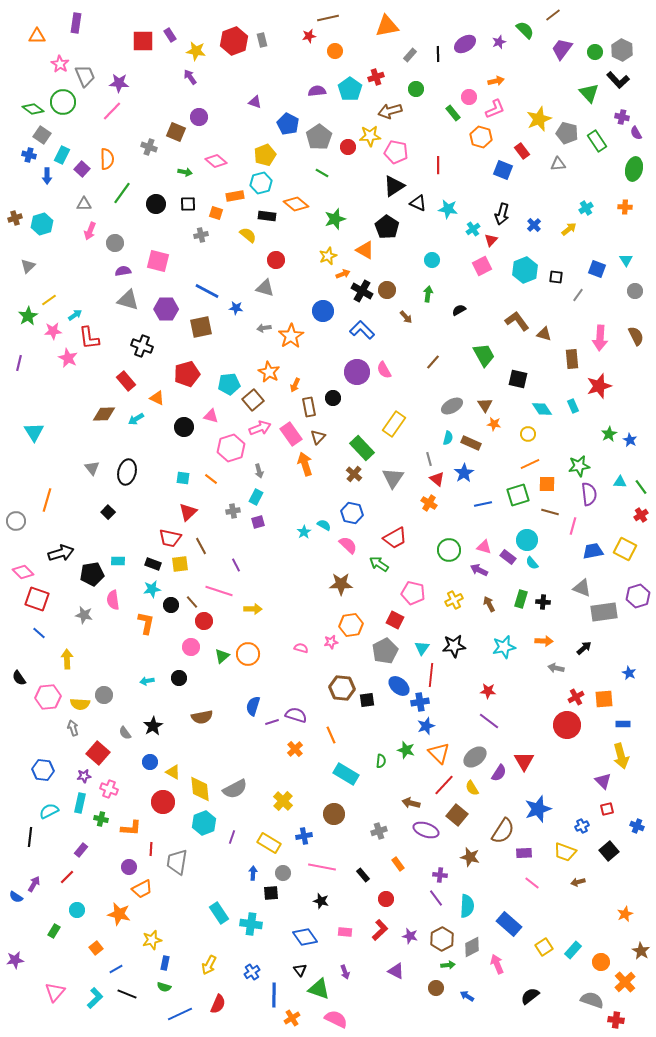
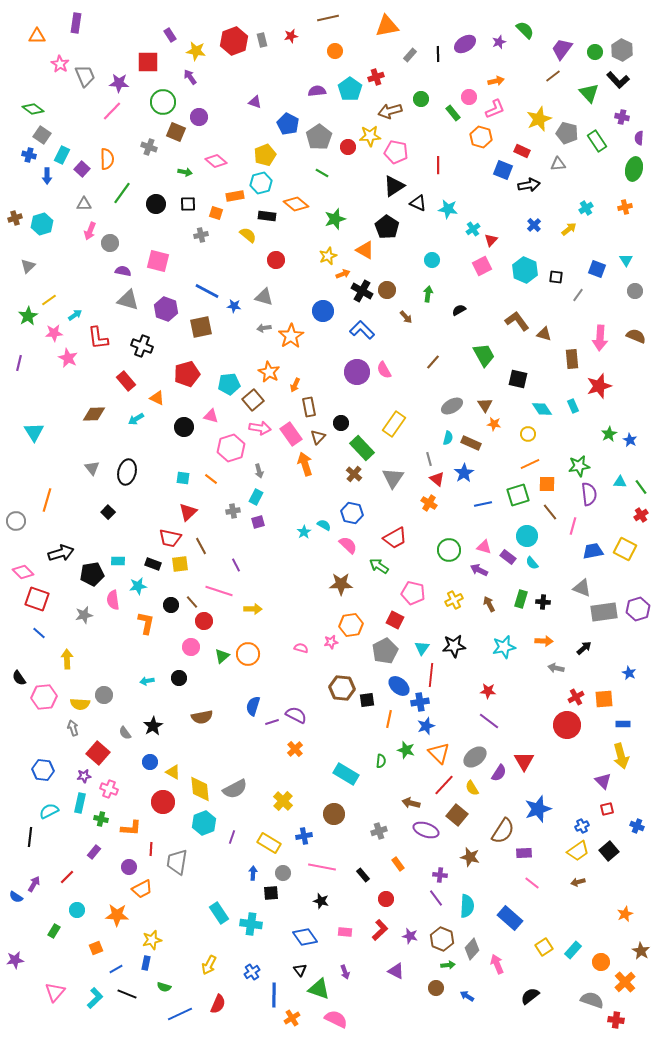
brown line at (553, 15): moved 61 px down
red star at (309, 36): moved 18 px left
red square at (143, 41): moved 5 px right, 21 px down
green circle at (416, 89): moved 5 px right, 10 px down
green circle at (63, 102): moved 100 px right
purple semicircle at (636, 133): moved 3 px right, 5 px down; rotated 32 degrees clockwise
red rectangle at (522, 151): rotated 28 degrees counterclockwise
orange cross at (625, 207): rotated 16 degrees counterclockwise
black arrow at (502, 214): moved 27 px right, 29 px up; rotated 115 degrees counterclockwise
gray circle at (115, 243): moved 5 px left
cyan hexagon at (525, 270): rotated 15 degrees counterclockwise
purple semicircle at (123, 271): rotated 21 degrees clockwise
gray triangle at (265, 288): moved 1 px left, 9 px down
blue star at (236, 308): moved 2 px left, 2 px up
purple hexagon at (166, 309): rotated 20 degrees clockwise
pink star at (53, 331): moved 1 px right, 2 px down
brown semicircle at (636, 336): rotated 42 degrees counterclockwise
red L-shape at (89, 338): moved 9 px right
black circle at (333, 398): moved 8 px right, 25 px down
brown diamond at (104, 414): moved 10 px left
pink arrow at (260, 428): rotated 30 degrees clockwise
brown line at (550, 512): rotated 36 degrees clockwise
cyan circle at (527, 540): moved 4 px up
green arrow at (379, 564): moved 2 px down
cyan star at (152, 589): moved 14 px left, 3 px up
purple hexagon at (638, 596): moved 13 px down
gray star at (84, 615): rotated 24 degrees counterclockwise
pink hexagon at (48, 697): moved 4 px left
purple semicircle at (296, 715): rotated 10 degrees clockwise
orange line at (331, 735): moved 58 px right, 16 px up; rotated 36 degrees clockwise
purple rectangle at (81, 850): moved 13 px right, 2 px down
yellow trapezoid at (565, 852): moved 13 px right, 1 px up; rotated 55 degrees counterclockwise
orange star at (119, 914): moved 2 px left, 1 px down; rotated 10 degrees counterclockwise
blue rectangle at (509, 924): moved 1 px right, 6 px up
brown hexagon at (442, 939): rotated 10 degrees counterclockwise
gray diamond at (472, 947): moved 2 px down; rotated 20 degrees counterclockwise
orange square at (96, 948): rotated 16 degrees clockwise
blue rectangle at (165, 963): moved 19 px left
